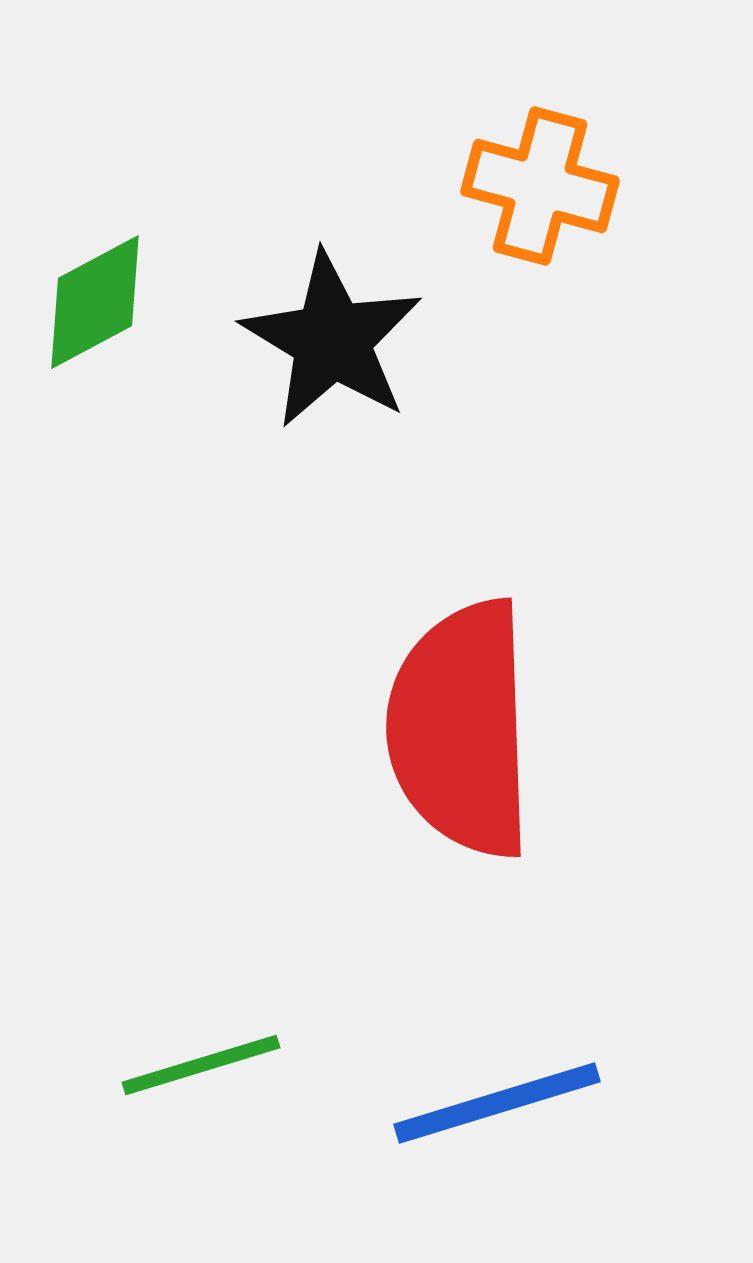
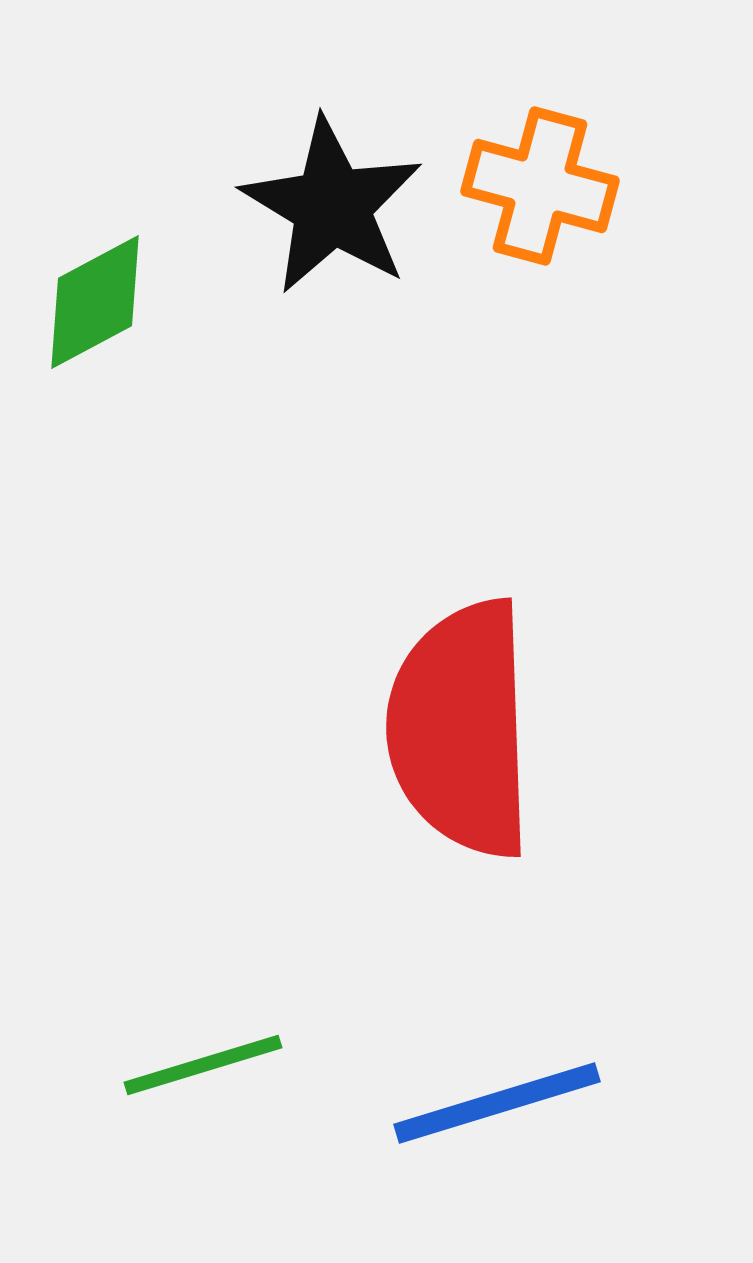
black star: moved 134 px up
green line: moved 2 px right
